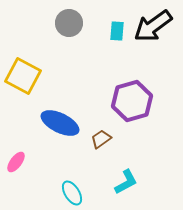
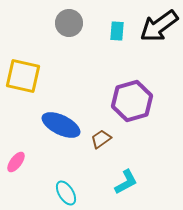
black arrow: moved 6 px right
yellow square: rotated 15 degrees counterclockwise
blue ellipse: moved 1 px right, 2 px down
cyan ellipse: moved 6 px left
